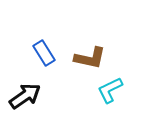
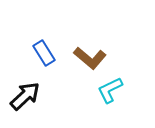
brown L-shape: rotated 28 degrees clockwise
black arrow: rotated 8 degrees counterclockwise
